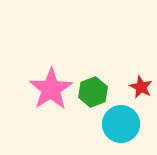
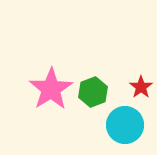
red star: rotated 10 degrees clockwise
cyan circle: moved 4 px right, 1 px down
